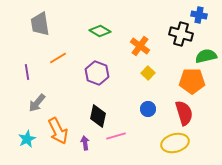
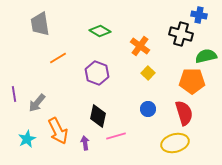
purple line: moved 13 px left, 22 px down
